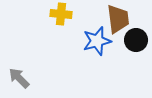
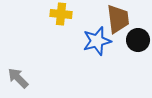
black circle: moved 2 px right
gray arrow: moved 1 px left
